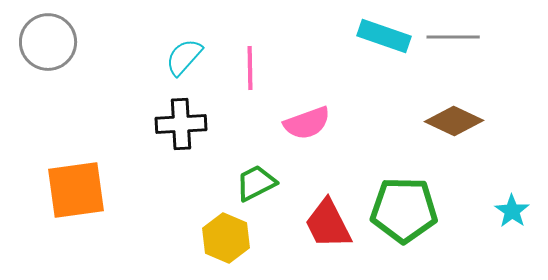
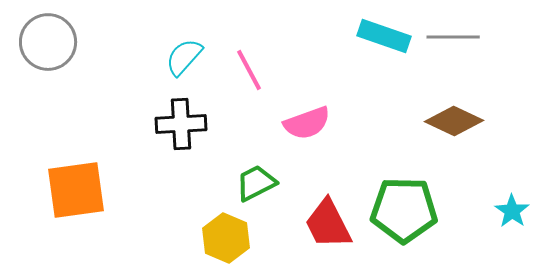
pink line: moved 1 px left, 2 px down; rotated 27 degrees counterclockwise
